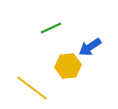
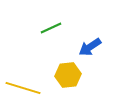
yellow hexagon: moved 9 px down
yellow line: moved 9 px left; rotated 20 degrees counterclockwise
